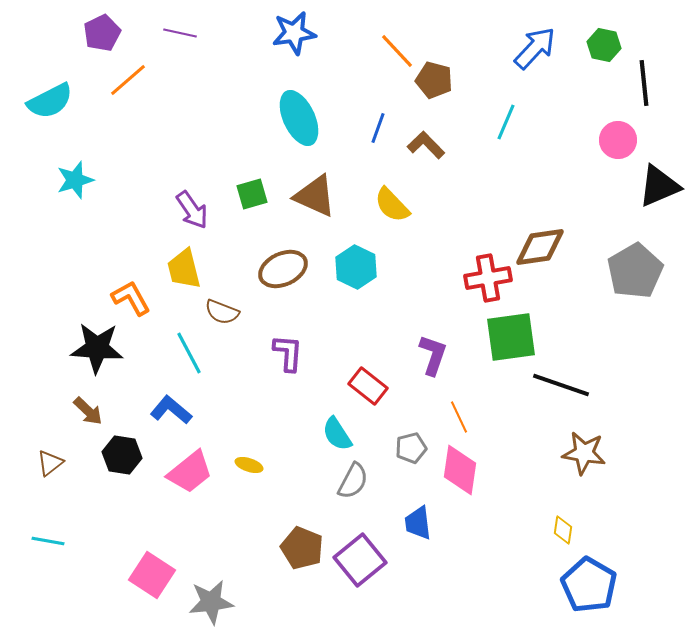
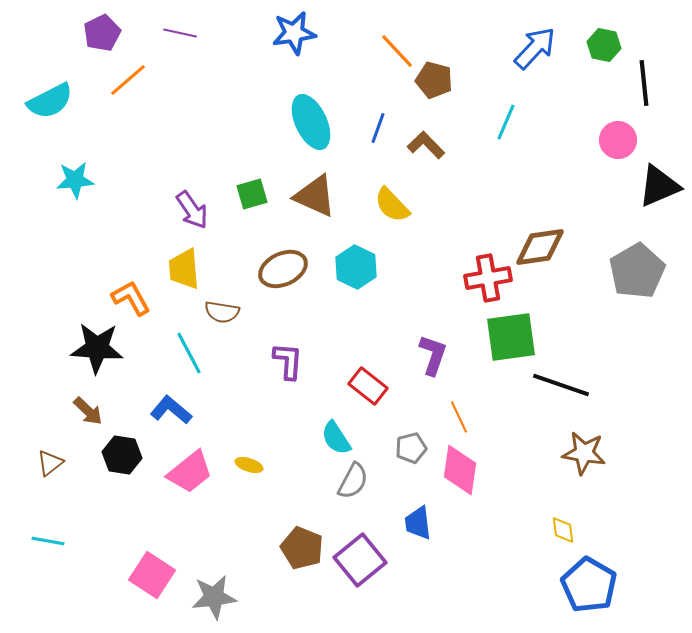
cyan ellipse at (299, 118): moved 12 px right, 4 px down
cyan star at (75, 180): rotated 12 degrees clockwise
yellow trapezoid at (184, 269): rotated 9 degrees clockwise
gray pentagon at (635, 271): moved 2 px right
brown semicircle at (222, 312): rotated 12 degrees counterclockwise
purple L-shape at (288, 353): moved 8 px down
cyan semicircle at (337, 434): moved 1 px left, 4 px down
yellow diamond at (563, 530): rotated 16 degrees counterclockwise
gray star at (211, 602): moved 3 px right, 5 px up
